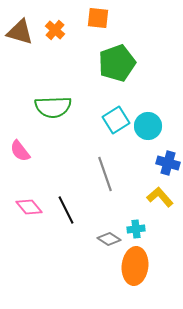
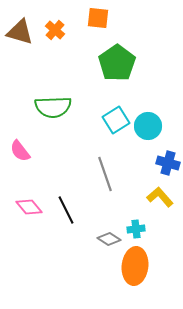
green pentagon: rotated 15 degrees counterclockwise
